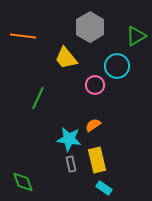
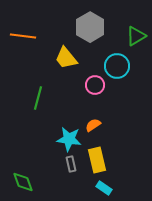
green line: rotated 10 degrees counterclockwise
